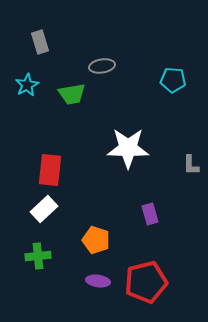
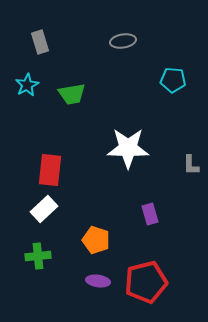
gray ellipse: moved 21 px right, 25 px up
